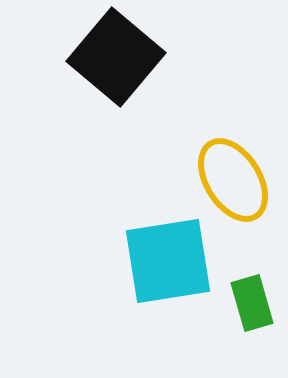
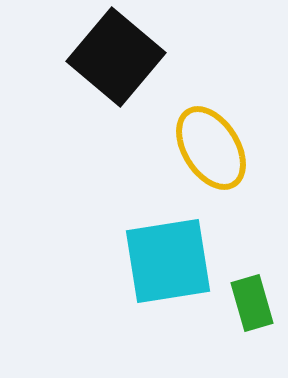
yellow ellipse: moved 22 px left, 32 px up
